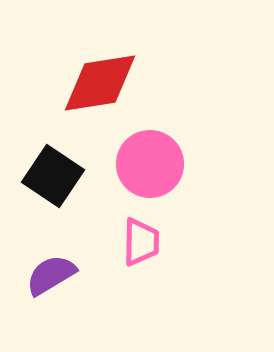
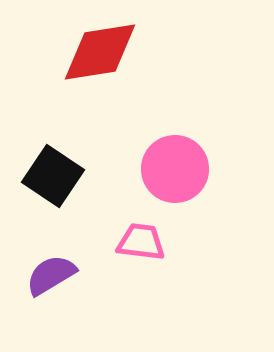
red diamond: moved 31 px up
pink circle: moved 25 px right, 5 px down
pink trapezoid: rotated 84 degrees counterclockwise
